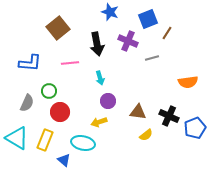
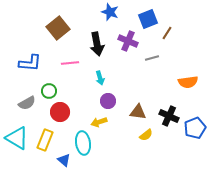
gray semicircle: rotated 36 degrees clockwise
cyan ellipse: rotated 70 degrees clockwise
